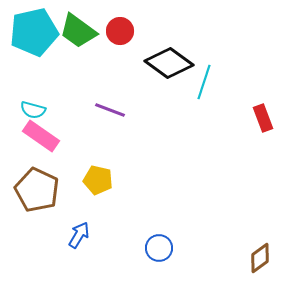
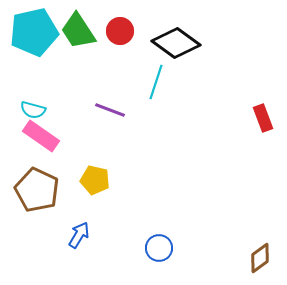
green trapezoid: rotated 21 degrees clockwise
black diamond: moved 7 px right, 20 px up
cyan line: moved 48 px left
yellow pentagon: moved 3 px left
